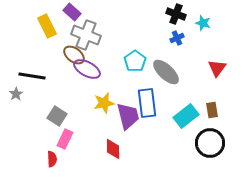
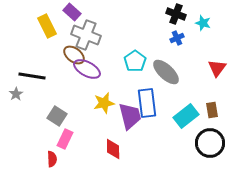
purple trapezoid: moved 2 px right
